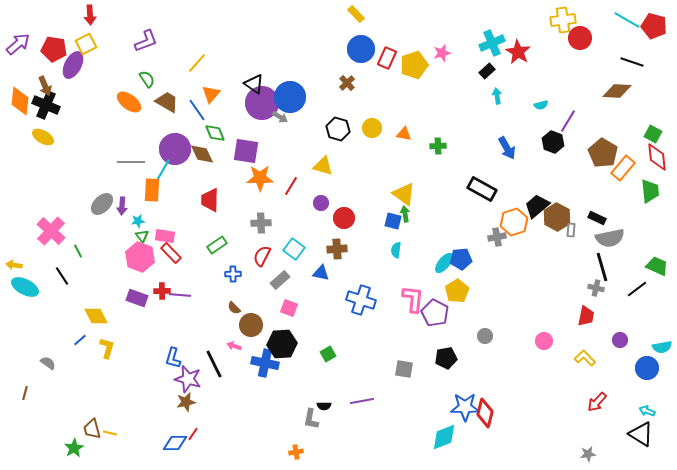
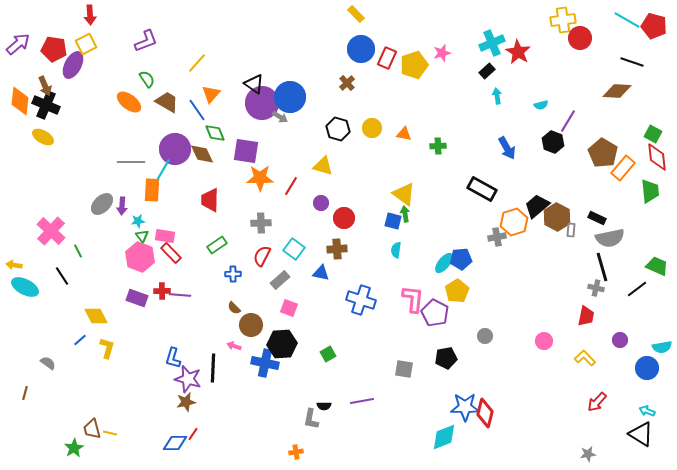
black line at (214, 364): moved 1 px left, 4 px down; rotated 28 degrees clockwise
